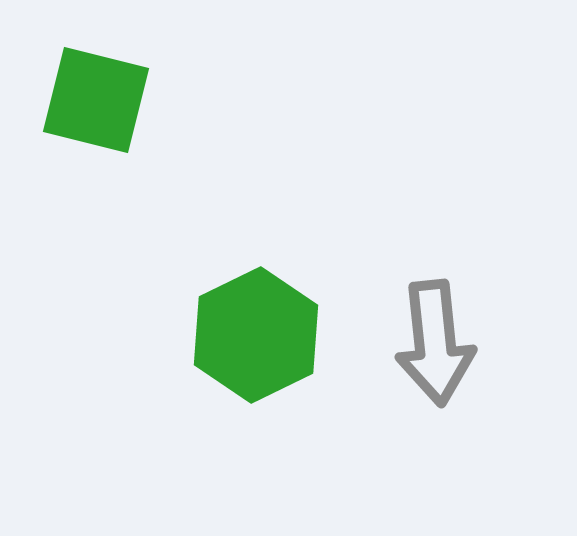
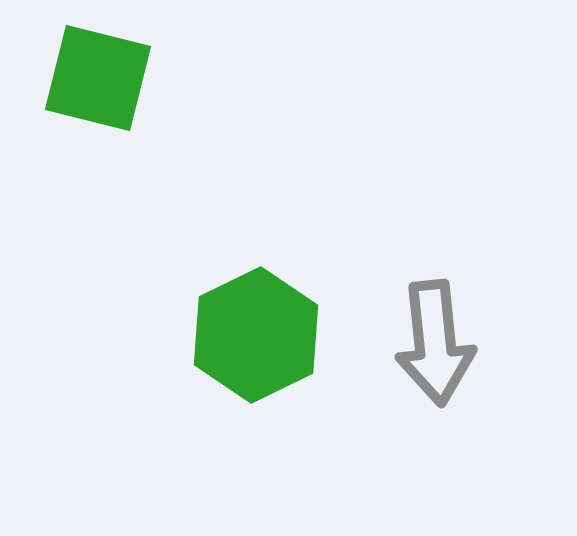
green square: moved 2 px right, 22 px up
